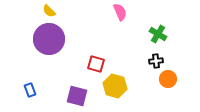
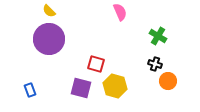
green cross: moved 2 px down
black cross: moved 1 px left, 3 px down; rotated 24 degrees clockwise
orange circle: moved 2 px down
purple square: moved 4 px right, 8 px up
